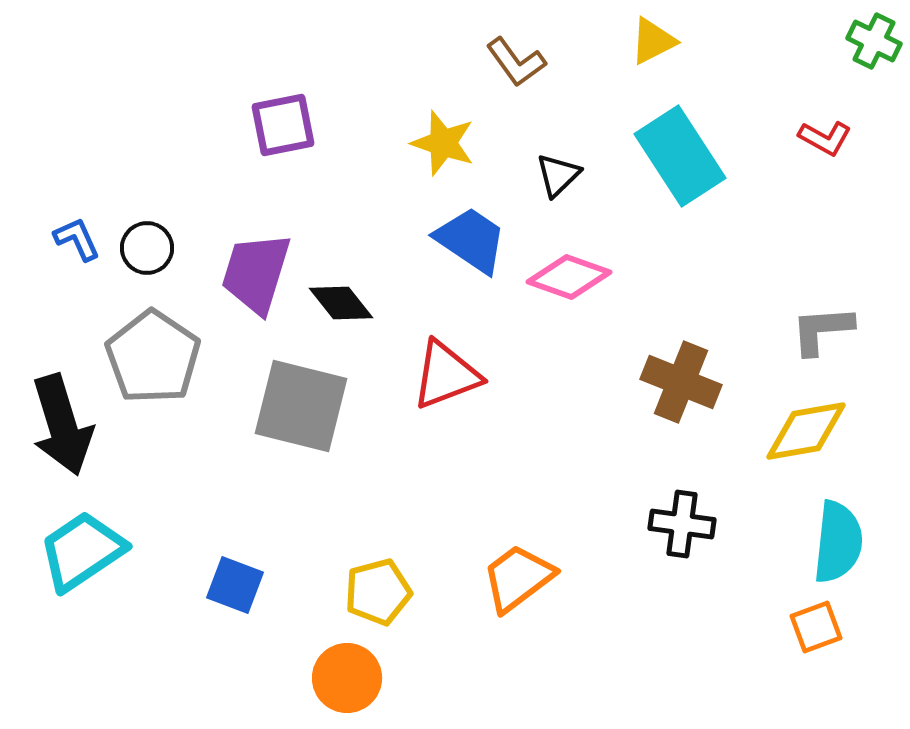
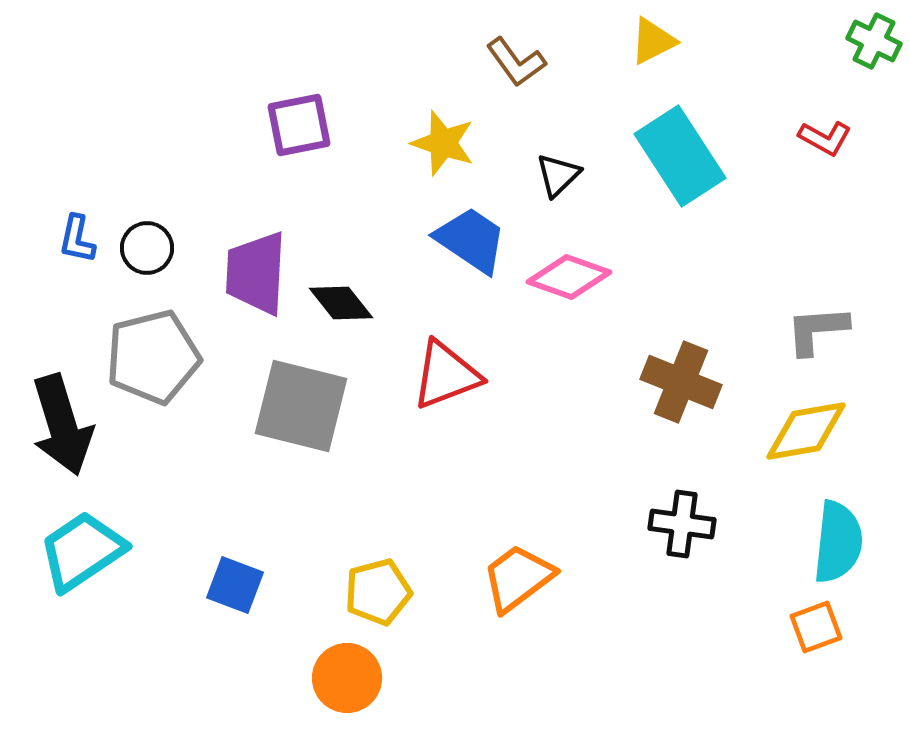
purple square: moved 16 px right
blue L-shape: rotated 144 degrees counterclockwise
purple trapezoid: rotated 14 degrees counterclockwise
gray L-shape: moved 5 px left
gray pentagon: rotated 24 degrees clockwise
